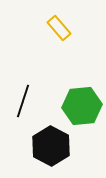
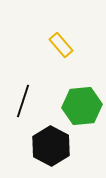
yellow rectangle: moved 2 px right, 17 px down
